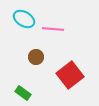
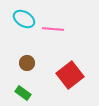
brown circle: moved 9 px left, 6 px down
